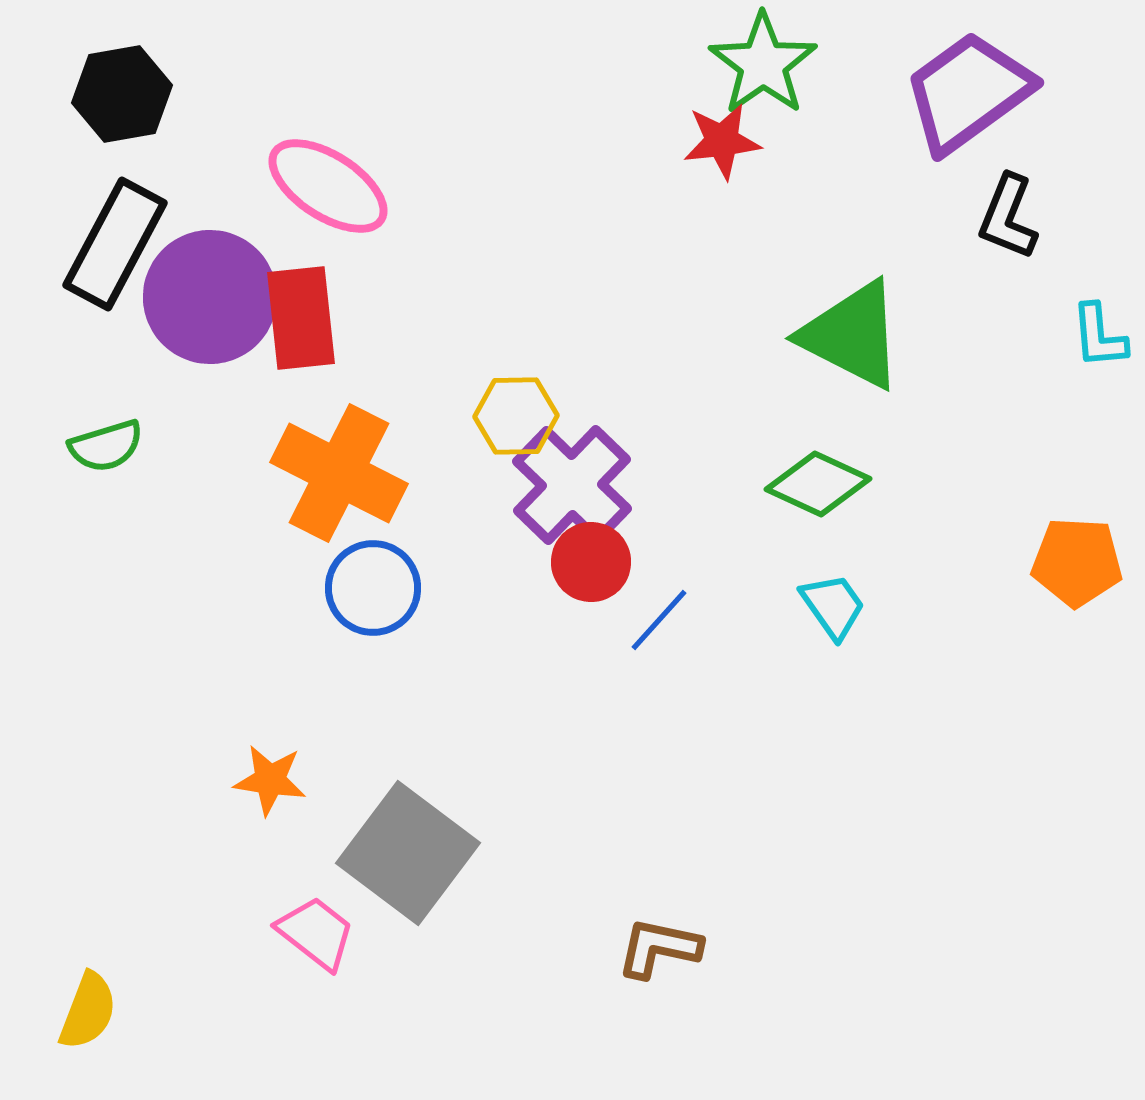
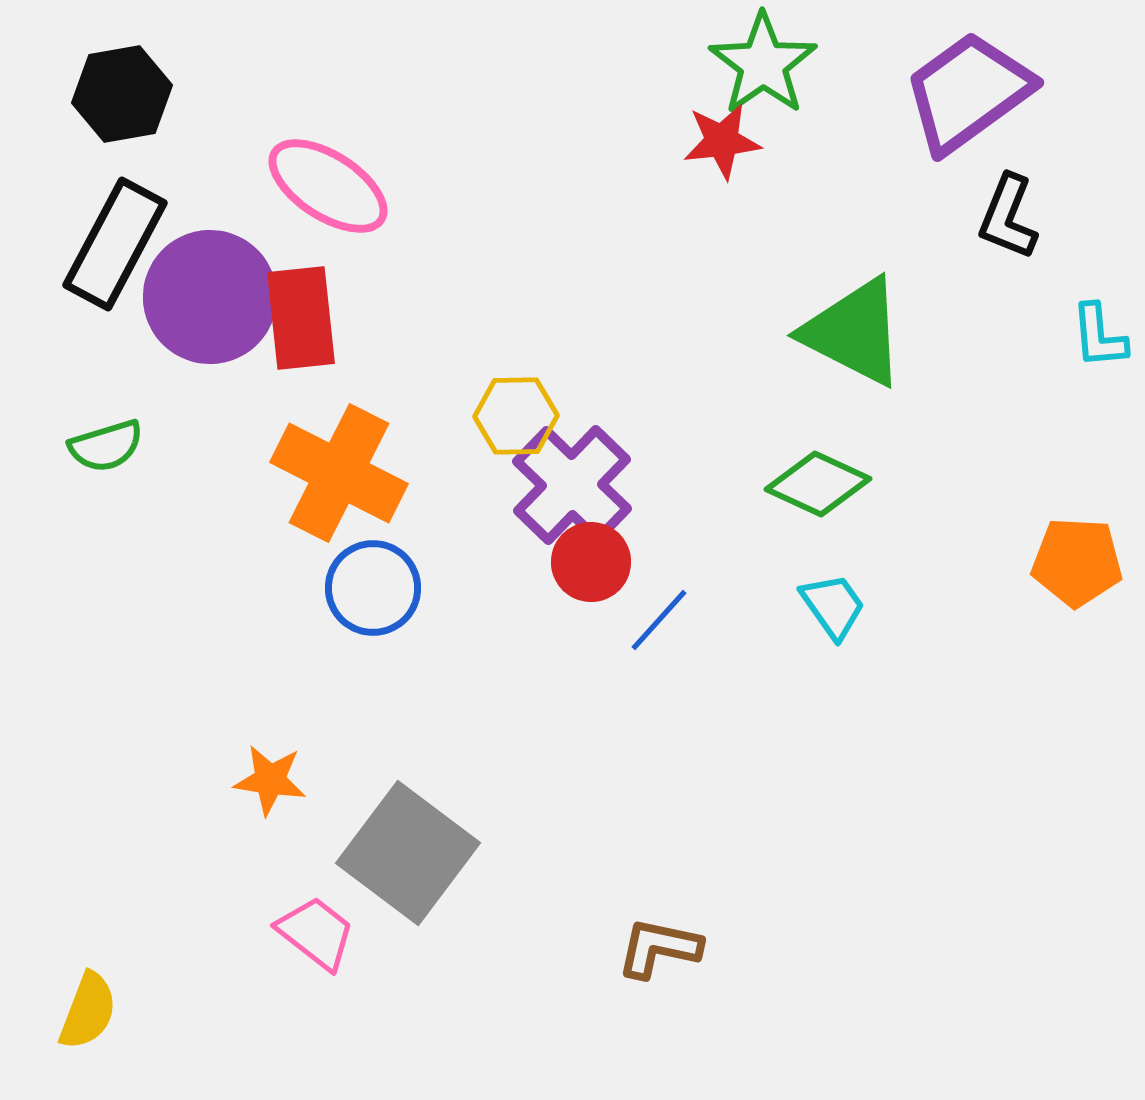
green triangle: moved 2 px right, 3 px up
